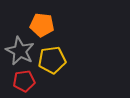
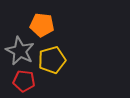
yellow pentagon: rotated 8 degrees counterclockwise
red pentagon: rotated 15 degrees clockwise
